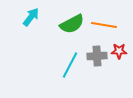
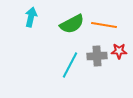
cyan arrow: rotated 24 degrees counterclockwise
